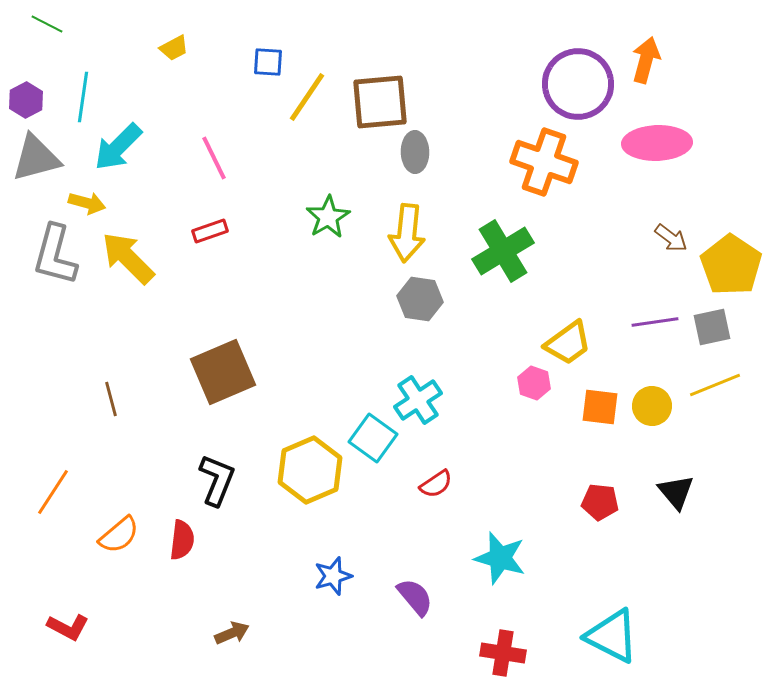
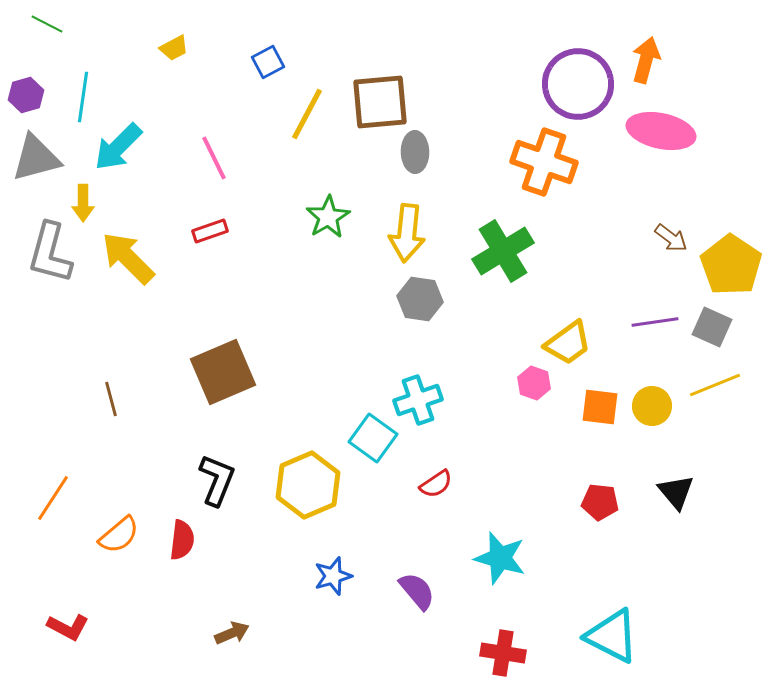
blue square at (268, 62): rotated 32 degrees counterclockwise
yellow line at (307, 97): moved 17 px down; rotated 6 degrees counterclockwise
purple hexagon at (26, 100): moved 5 px up; rotated 12 degrees clockwise
pink ellipse at (657, 143): moved 4 px right, 12 px up; rotated 14 degrees clockwise
yellow arrow at (87, 203): moved 4 px left; rotated 75 degrees clockwise
gray L-shape at (55, 255): moved 5 px left, 2 px up
gray square at (712, 327): rotated 36 degrees clockwise
cyan cross at (418, 400): rotated 15 degrees clockwise
yellow hexagon at (310, 470): moved 2 px left, 15 px down
orange line at (53, 492): moved 6 px down
purple semicircle at (415, 597): moved 2 px right, 6 px up
